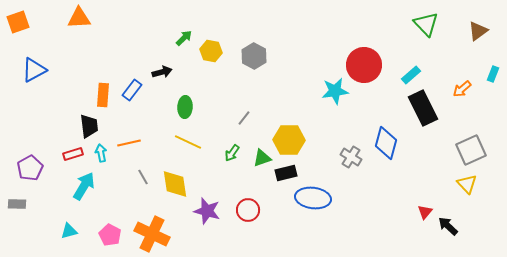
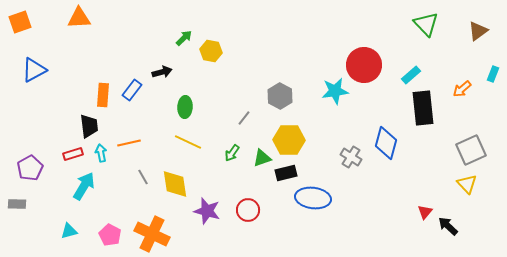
orange square at (18, 22): moved 2 px right
gray hexagon at (254, 56): moved 26 px right, 40 px down
black rectangle at (423, 108): rotated 20 degrees clockwise
